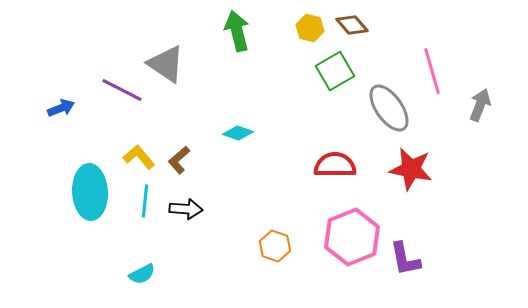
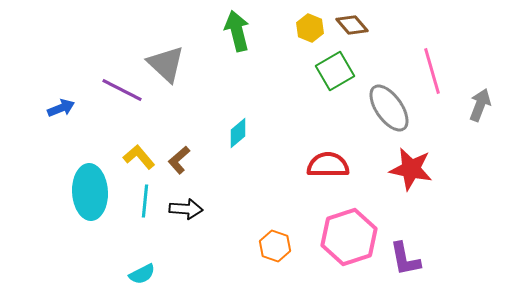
yellow hexagon: rotated 8 degrees clockwise
gray triangle: rotated 9 degrees clockwise
cyan diamond: rotated 60 degrees counterclockwise
red semicircle: moved 7 px left
pink hexagon: moved 3 px left; rotated 4 degrees clockwise
